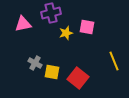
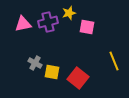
purple cross: moved 3 px left, 9 px down
yellow star: moved 3 px right, 20 px up
